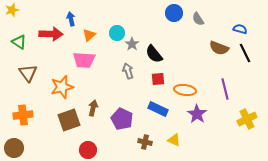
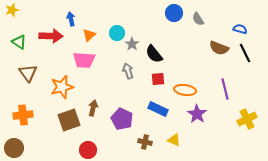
red arrow: moved 2 px down
